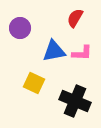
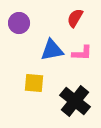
purple circle: moved 1 px left, 5 px up
blue triangle: moved 2 px left, 1 px up
yellow square: rotated 20 degrees counterclockwise
black cross: rotated 16 degrees clockwise
